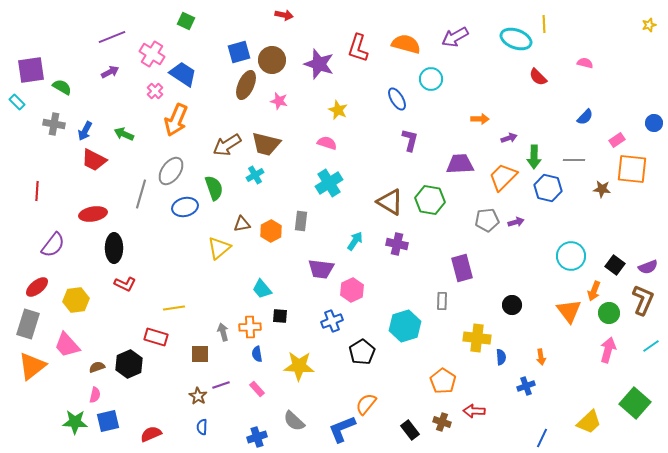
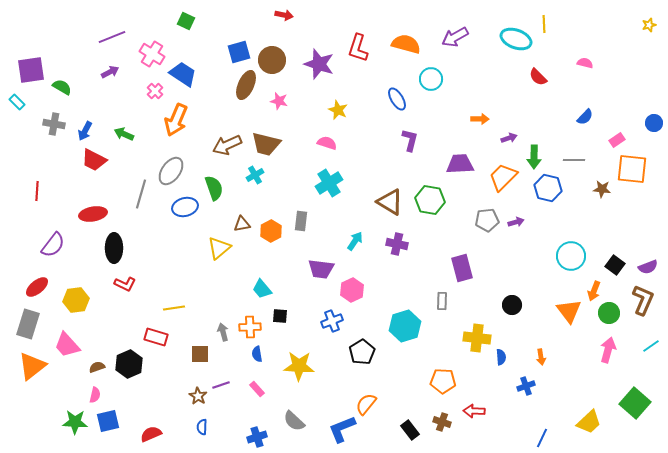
brown arrow at (227, 145): rotated 8 degrees clockwise
orange pentagon at (443, 381): rotated 30 degrees counterclockwise
